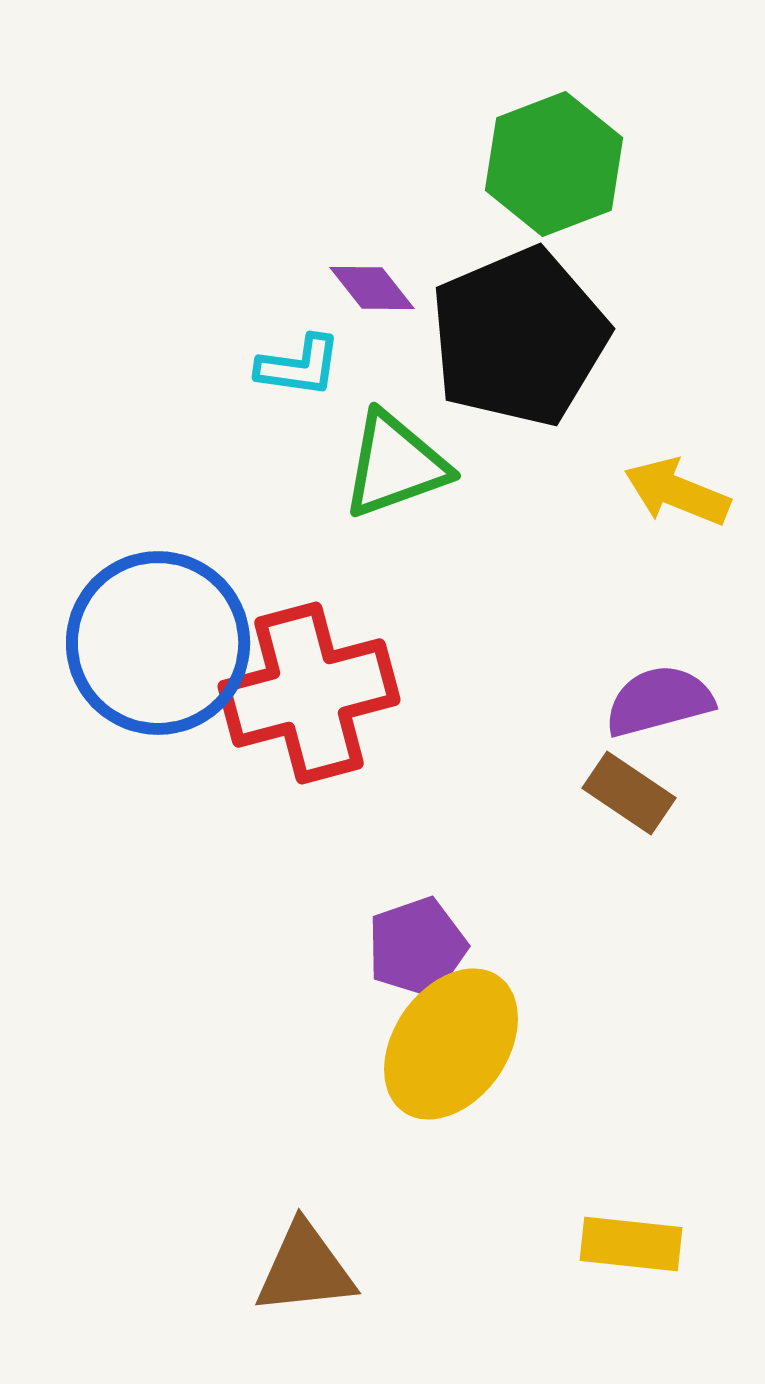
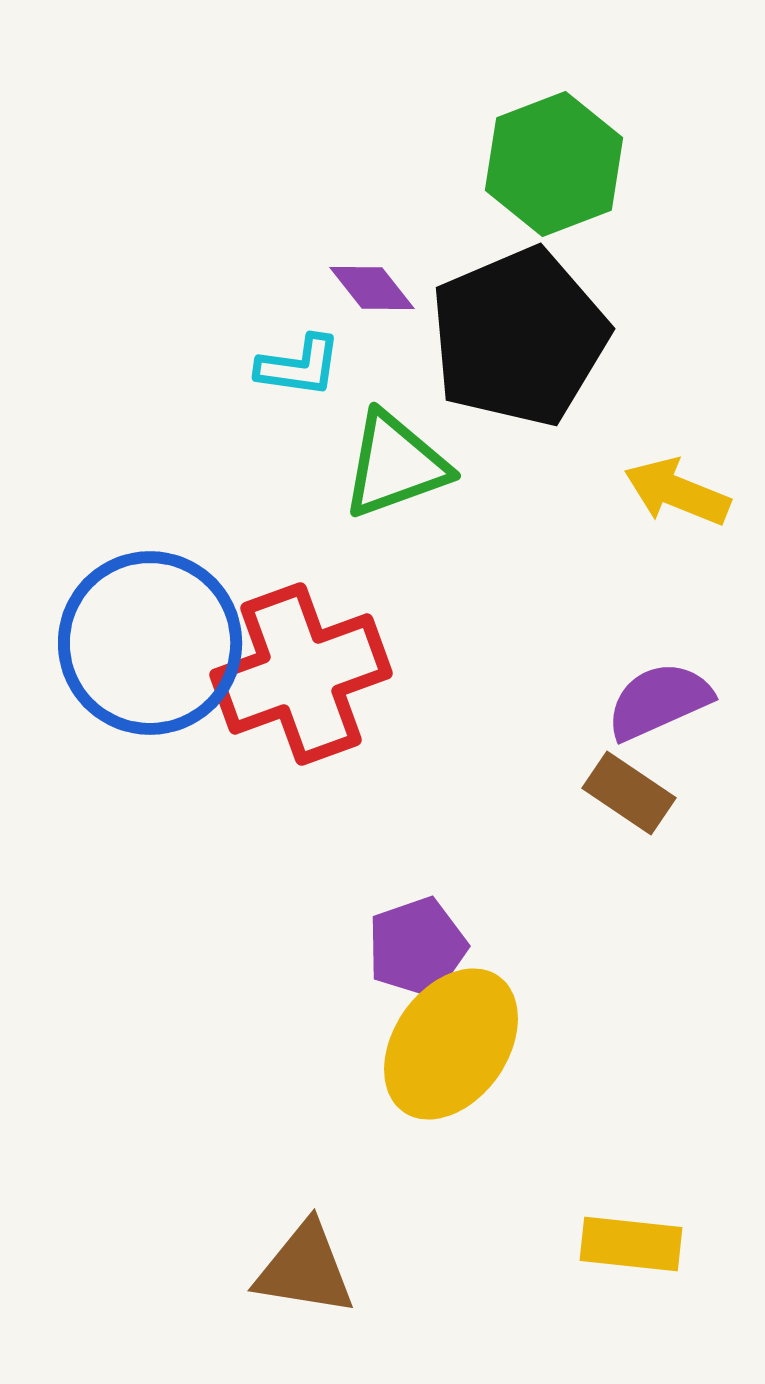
blue circle: moved 8 px left
red cross: moved 8 px left, 19 px up; rotated 5 degrees counterclockwise
purple semicircle: rotated 9 degrees counterclockwise
brown triangle: rotated 15 degrees clockwise
